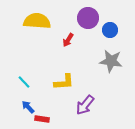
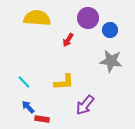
yellow semicircle: moved 3 px up
